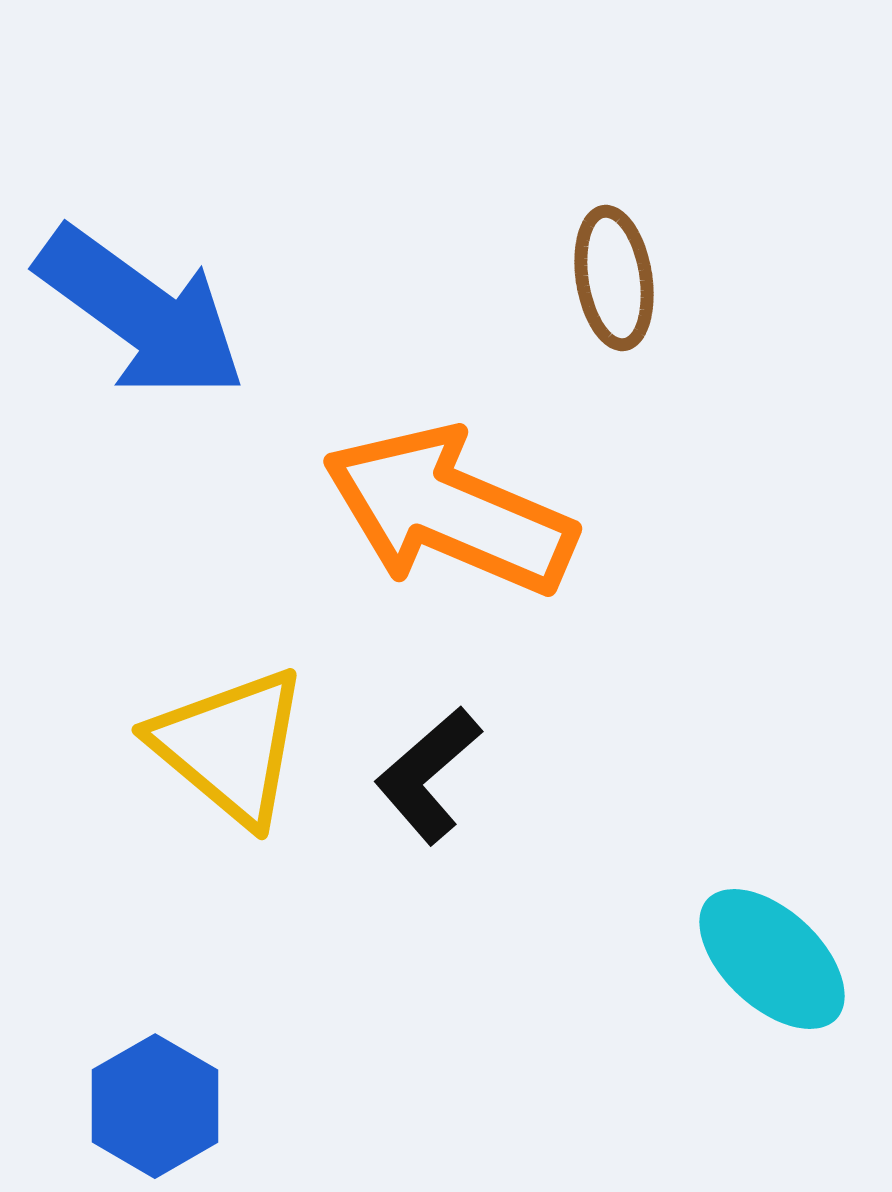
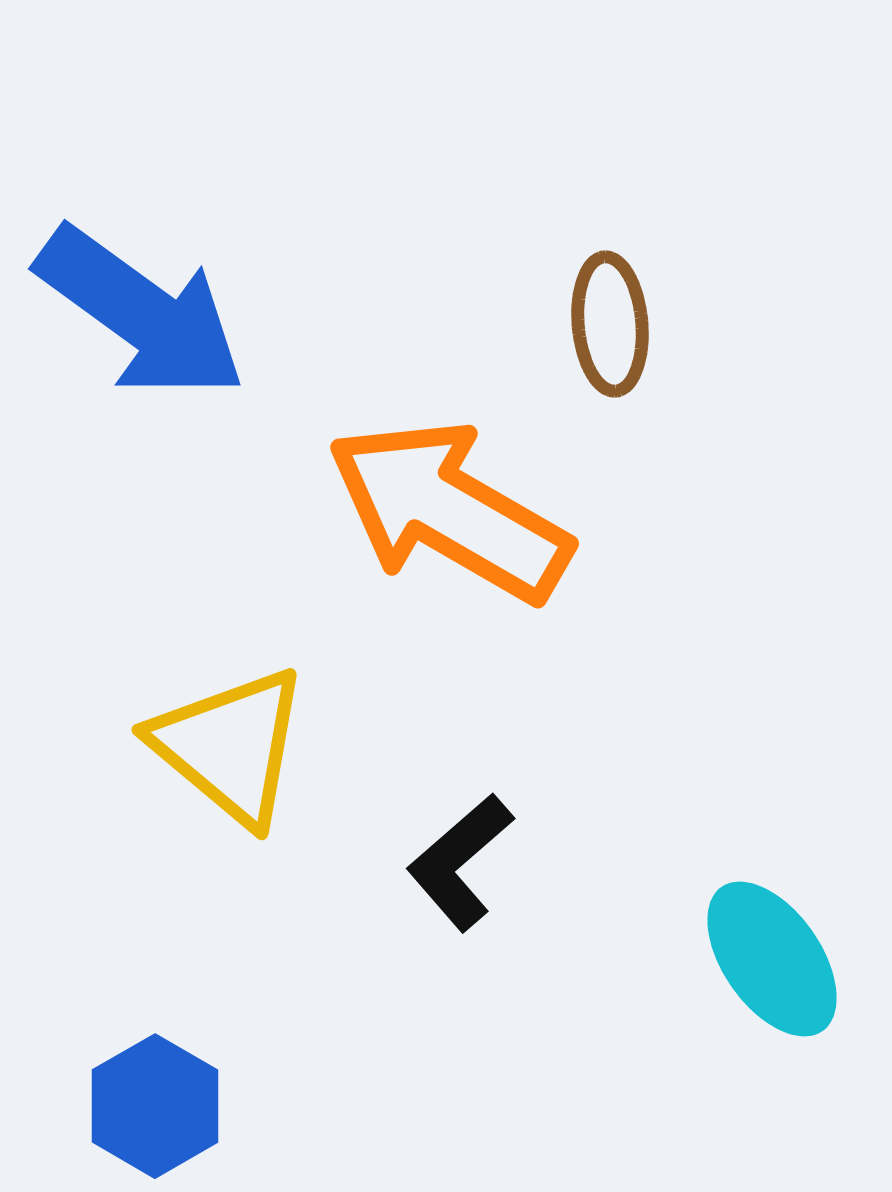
brown ellipse: moved 4 px left, 46 px down; rotated 4 degrees clockwise
orange arrow: rotated 7 degrees clockwise
black L-shape: moved 32 px right, 87 px down
cyan ellipse: rotated 12 degrees clockwise
